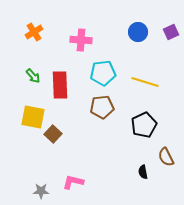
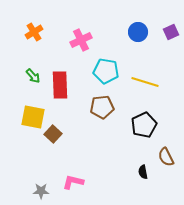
pink cross: rotated 30 degrees counterclockwise
cyan pentagon: moved 3 px right, 2 px up; rotated 15 degrees clockwise
